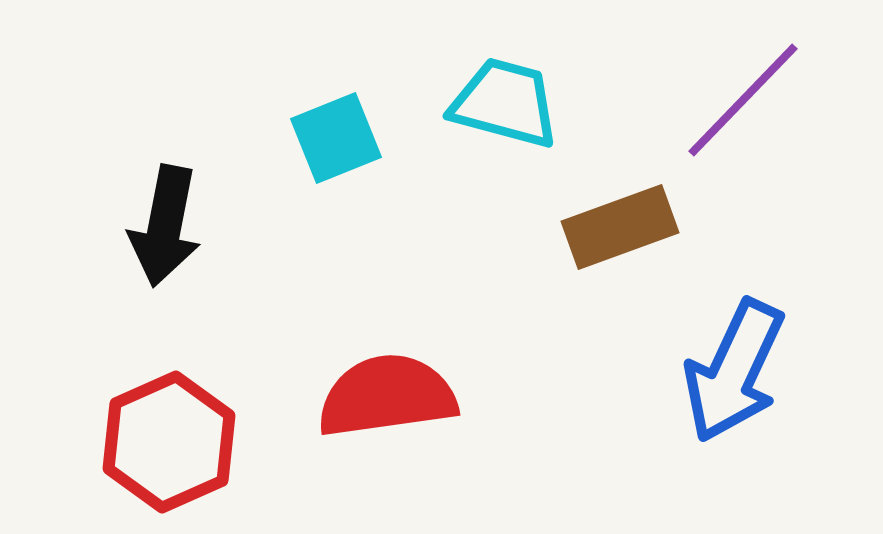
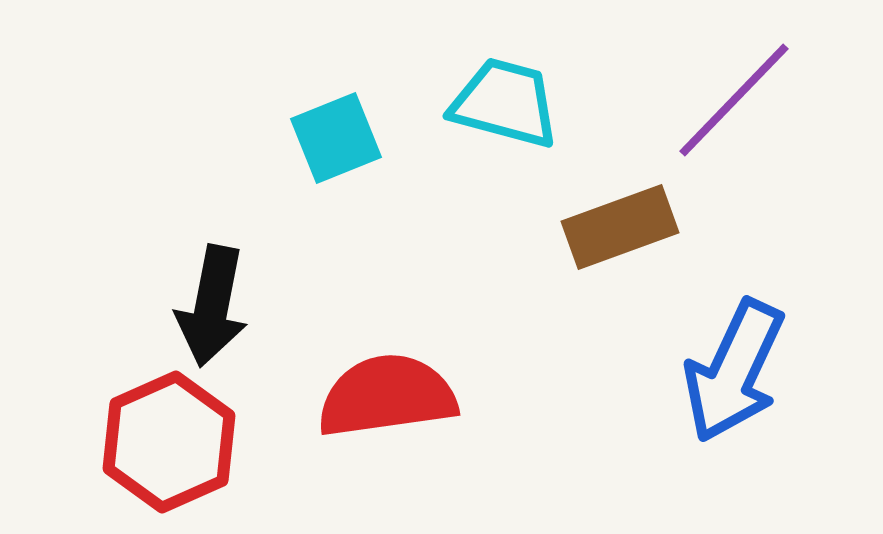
purple line: moved 9 px left
black arrow: moved 47 px right, 80 px down
